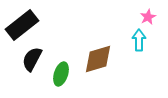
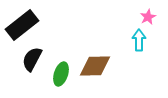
brown diamond: moved 3 px left, 7 px down; rotated 16 degrees clockwise
